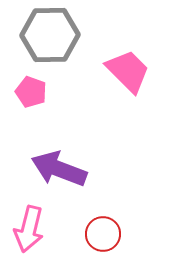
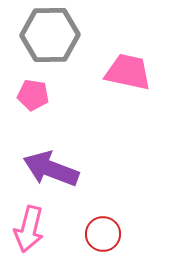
pink trapezoid: moved 1 px down; rotated 33 degrees counterclockwise
pink pentagon: moved 2 px right, 3 px down; rotated 12 degrees counterclockwise
purple arrow: moved 8 px left
